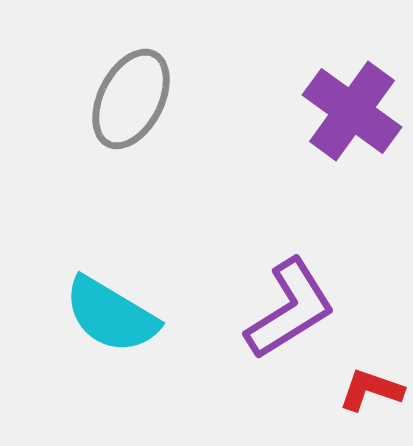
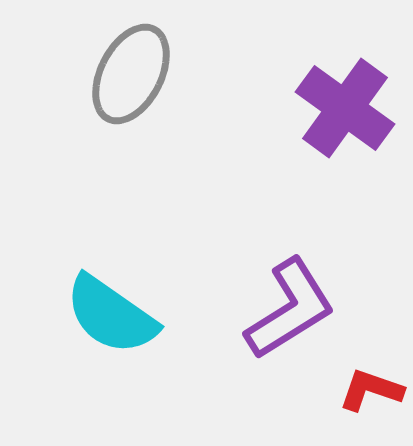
gray ellipse: moved 25 px up
purple cross: moved 7 px left, 3 px up
cyan semicircle: rotated 4 degrees clockwise
